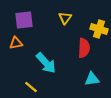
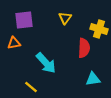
orange triangle: moved 2 px left
cyan triangle: moved 1 px right
